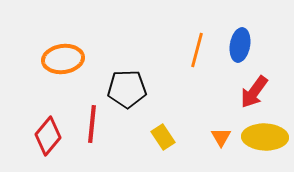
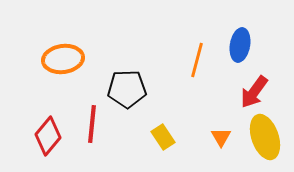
orange line: moved 10 px down
yellow ellipse: rotated 69 degrees clockwise
